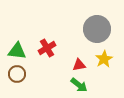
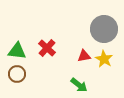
gray circle: moved 7 px right
red cross: rotated 18 degrees counterclockwise
yellow star: rotated 12 degrees counterclockwise
red triangle: moved 5 px right, 9 px up
